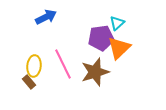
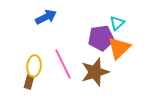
brown rectangle: rotated 56 degrees clockwise
